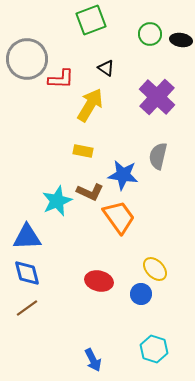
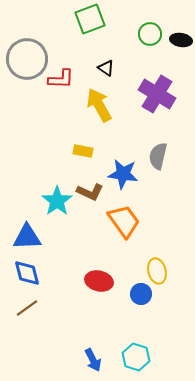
green square: moved 1 px left, 1 px up
purple cross: moved 3 px up; rotated 12 degrees counterclockwise
yellow arrow: moved 9 px right; rotated 60 degrees counterclockwise
blue star: moved 1 px up
cyan star: rotated 12 degrees counterclockwise
orange trapezoid: moved 5 px right, 4 px down
yellow ellipse: moved 2 px right, 2 px down; rotated 30 degrees clockwise
cyan hexagon: moved 18 px left, 8 px down
